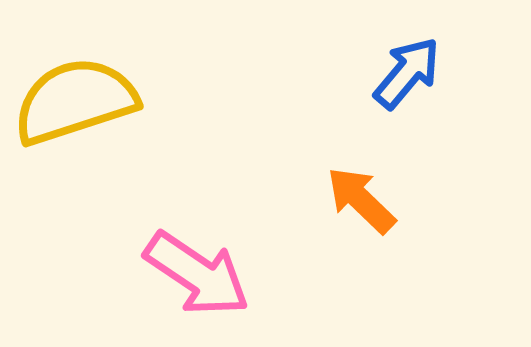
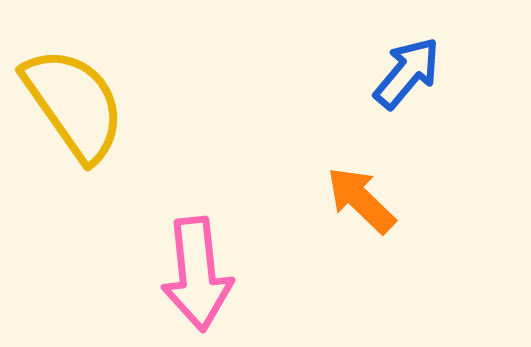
yellow semicircle: moved 1 px left, 3 px down; rotated 73 degrees clockwise
pink arrow: rotated 50 degrees clockwise
